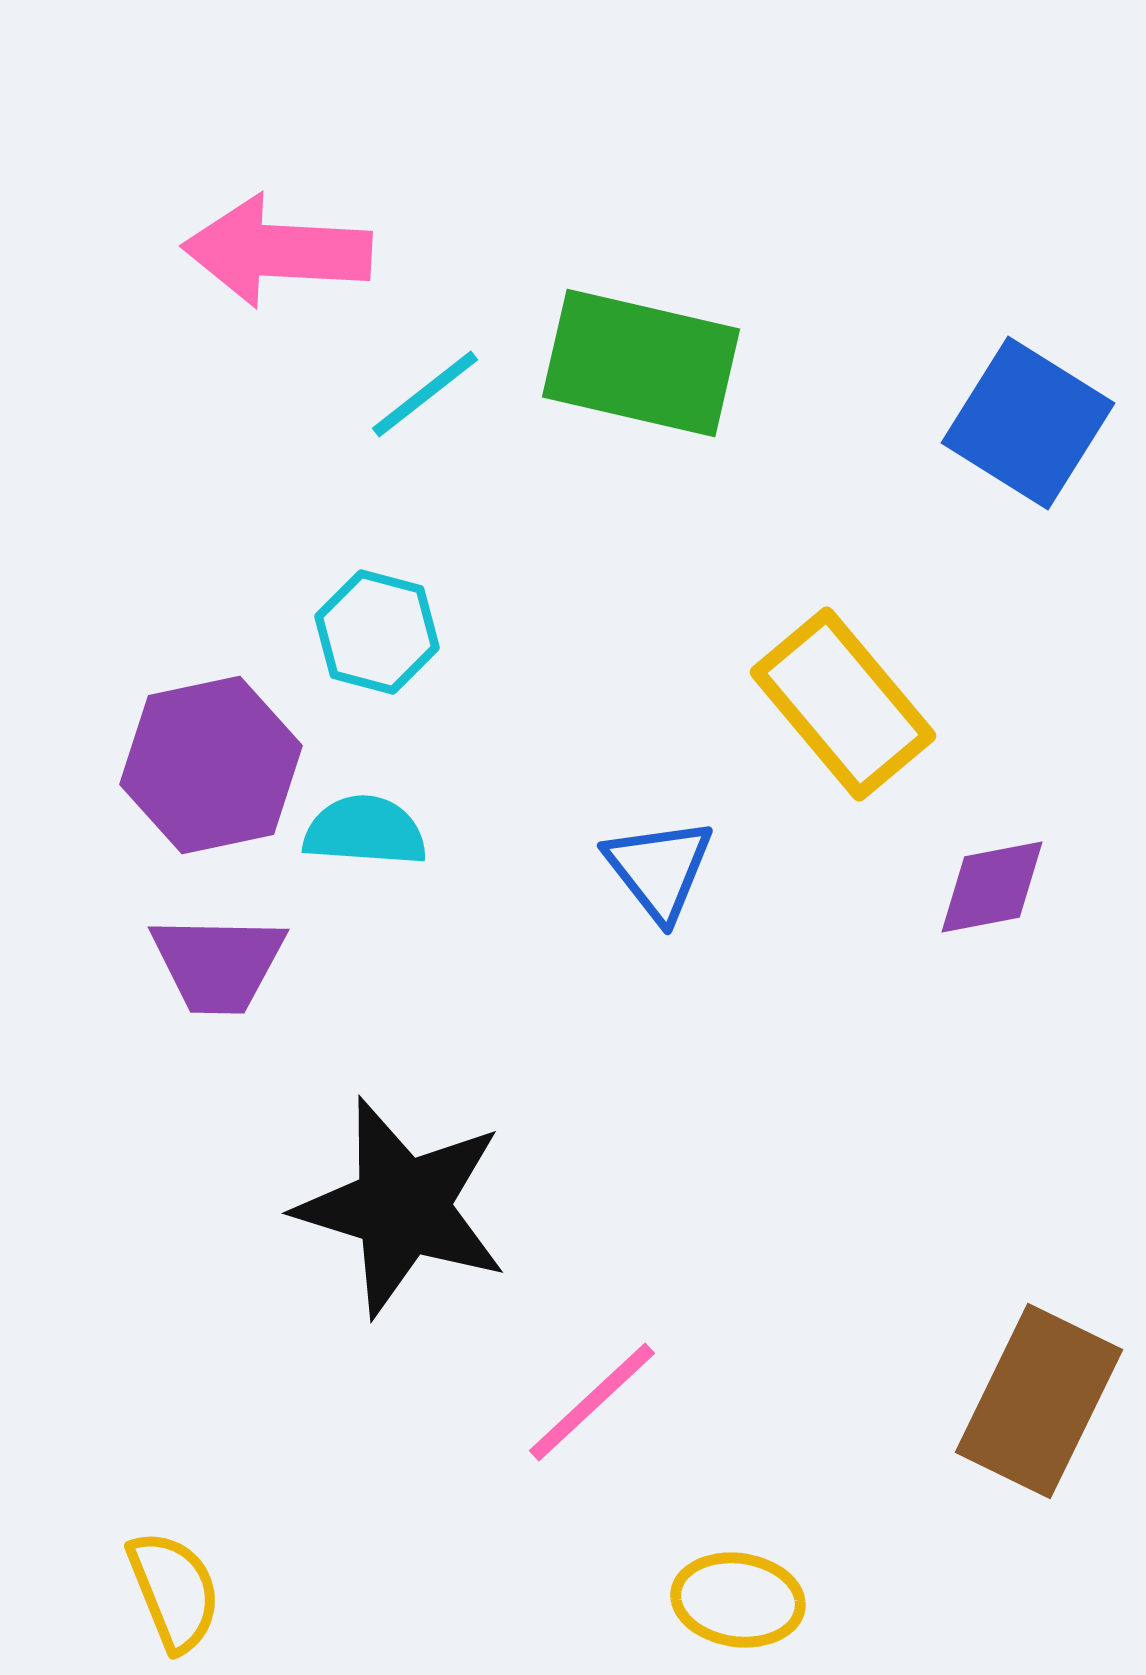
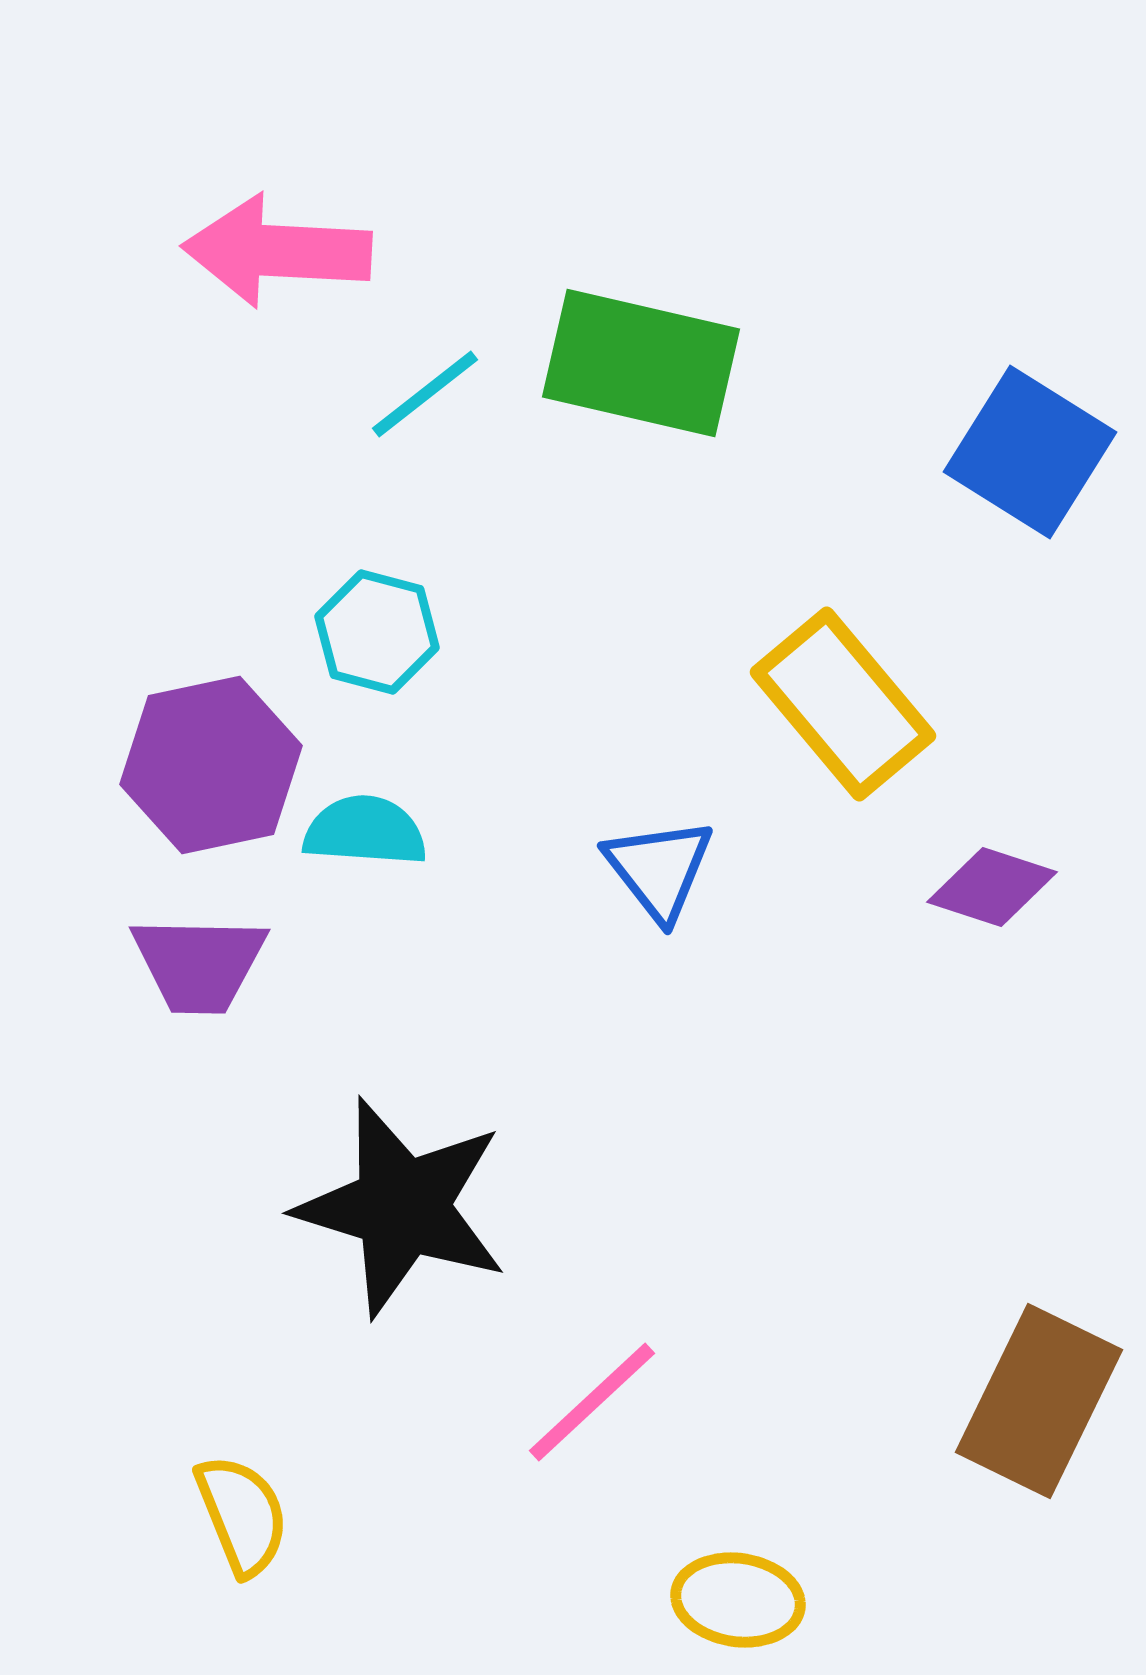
blue square: moved 2 px right, 29 px down
purple diamond: rotated 29 degrees clockwise
purple trapezoid: moved 19 px left
yellow semicircle: moved 68 px right, 76 px up
